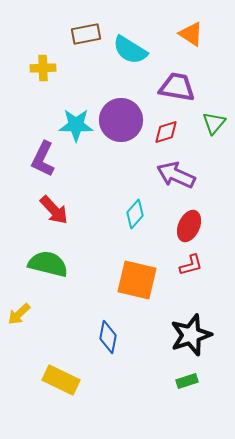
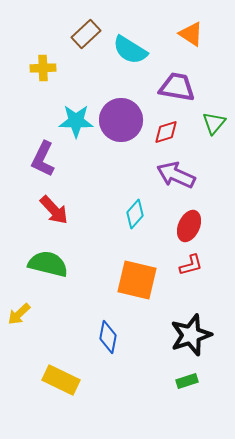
brown rectangle: rotated 32 degrees counterclockwise
cyan star: moved 4 px up
